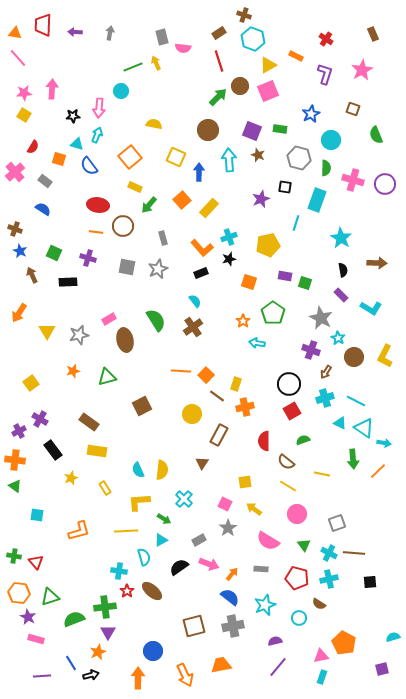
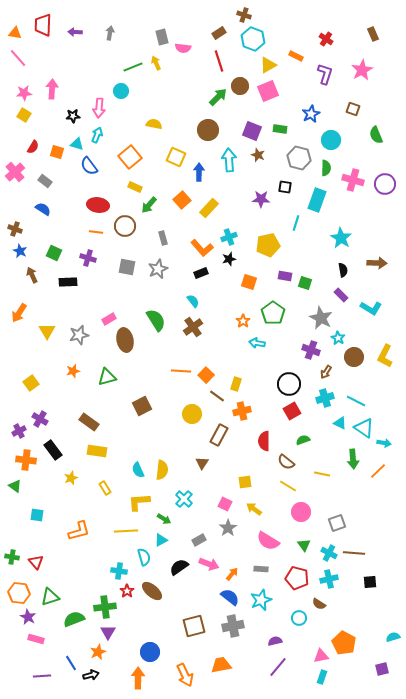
orange square at (59, 159): moved 2 px left, 7 px up
purple star at (261, 199): rotated 24 degrees clockwise
brown circle at (123, 226): moved 2 px right
cyan semicircle at (195, 301): moved 2 px left
orange cross at (245, 407): moved 3 px left, 4 px down
orange cross at (15, 460): moved 11 px right
pink circle at (297, 514): moved 4 px right, 2 px up
green cross at (14, 556): moved 2 px left, 1 px down
cyan star at (265, 605): moved 4 px left, 5 px up
blue circle at (153, 651): moved 3 px left, 1 px down
